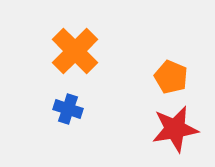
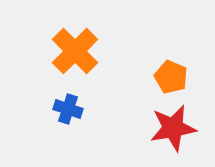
red star: moved 2 px left, 1 px up
